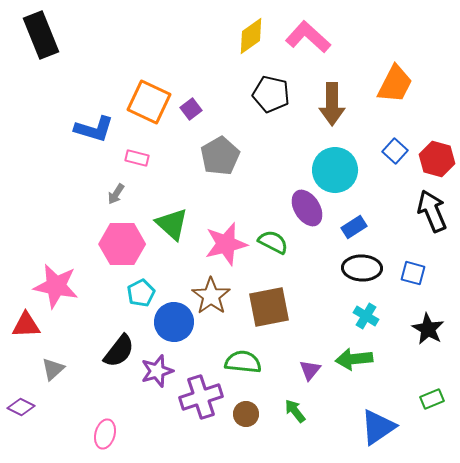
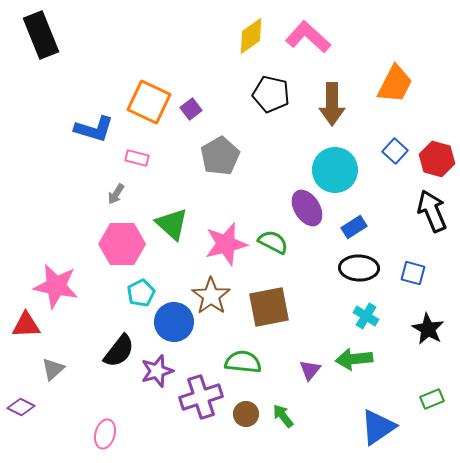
black ellipse at (362, 268): moved 3 px left
green arrow at (295, 411): moved 12 px left, 5 px down
